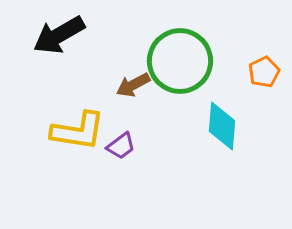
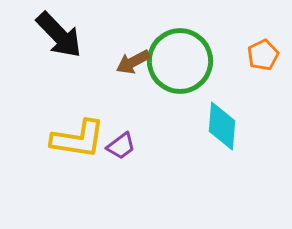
black arrow: rotated 104 degrees counterclockwise
orange pentagon: moved 1 px left, 17 px up
brown arrow: moved 23 px up
yellow L-shape: moved 8 px down
